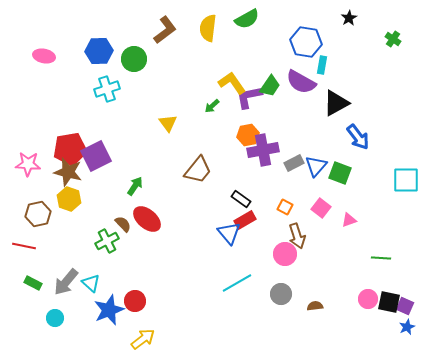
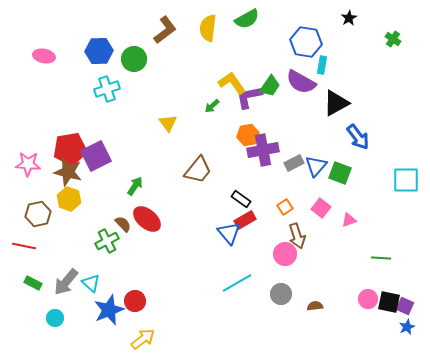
orange square at (285, 207): rotated 28 degrees clockwise
